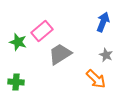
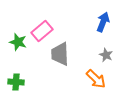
gray trapezoid: rotated 60 degrees counterclockwise
